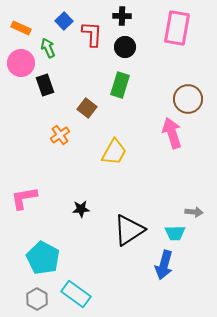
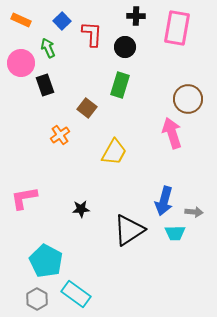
black cross: moved 14 px right
blue square: moved 2 px left
orange rectangle: moved 8 px up
cyan pentagon: moved 3 px right, 3 px down
blue arrow: moved 64 px up
